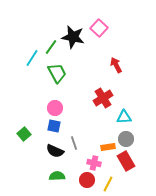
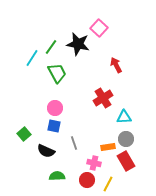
black star: moved 5 px right, 7 px down
black semicircle: moved 9 px left
